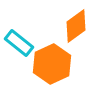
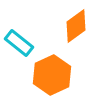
orange hexagon: moved 11 px down
